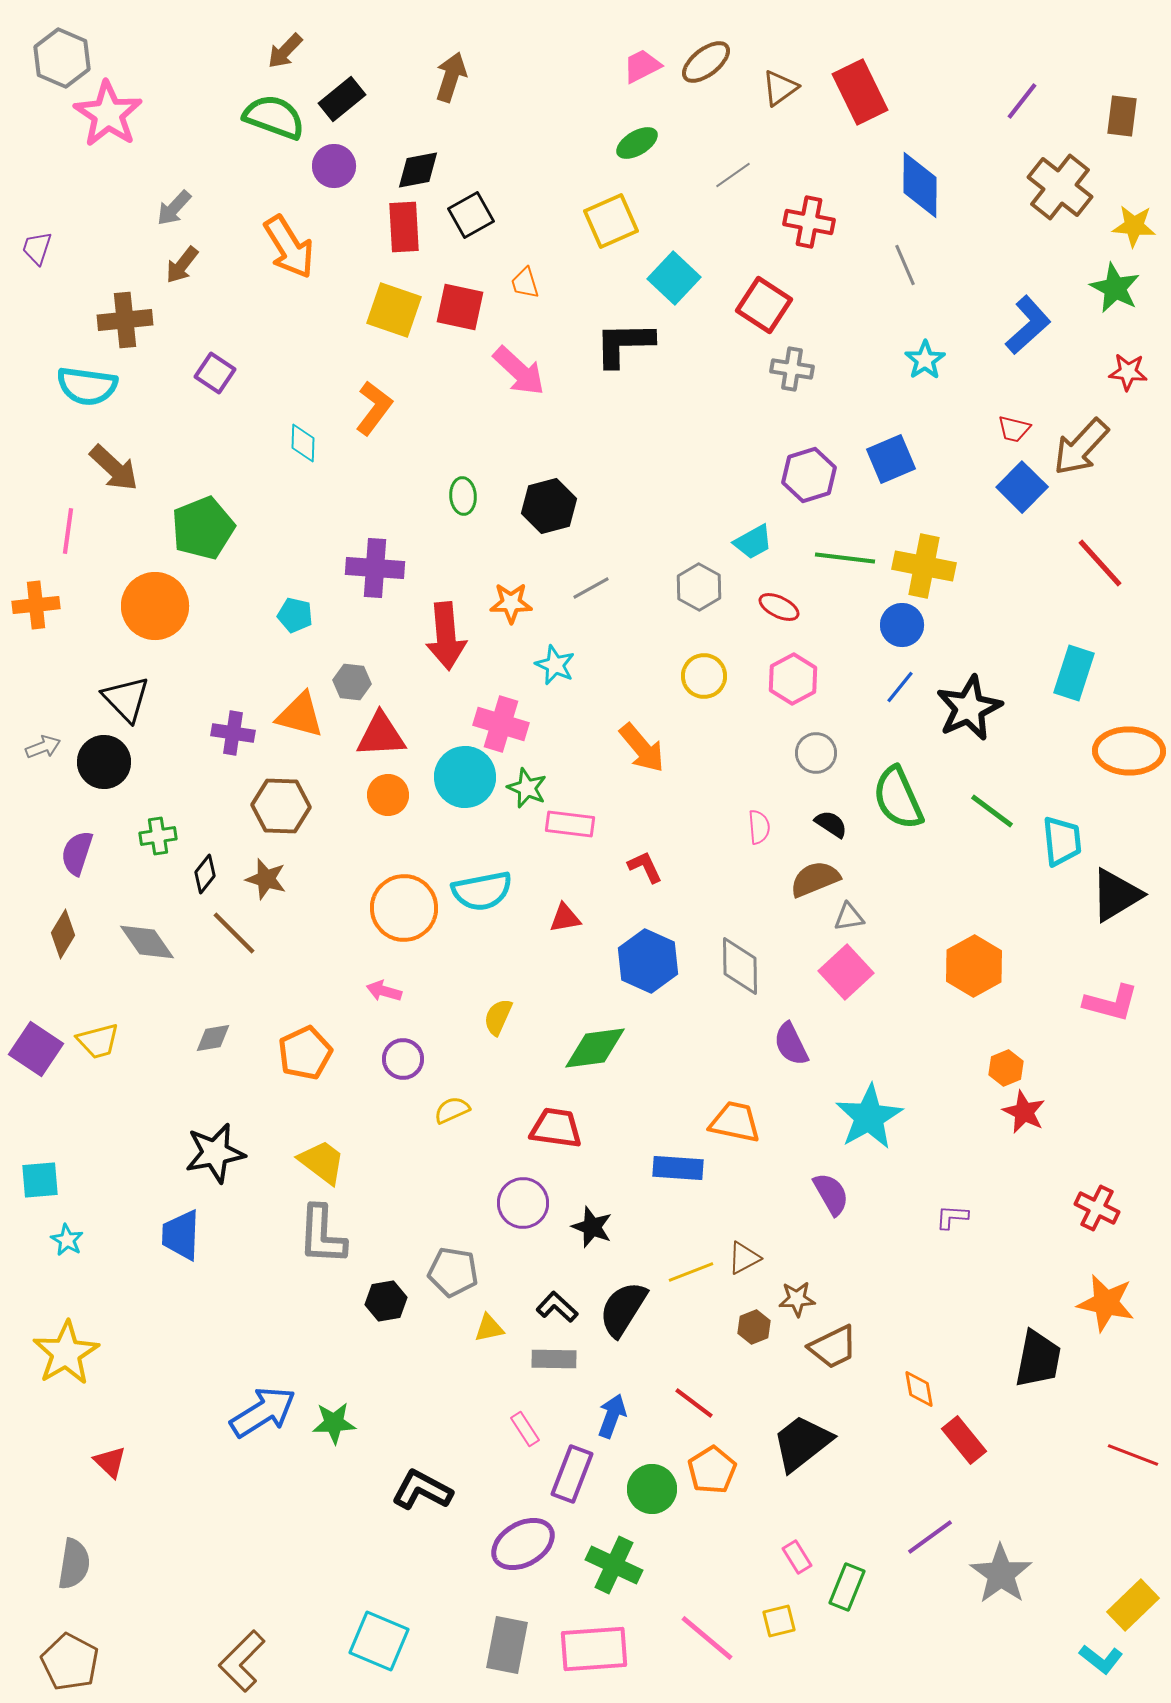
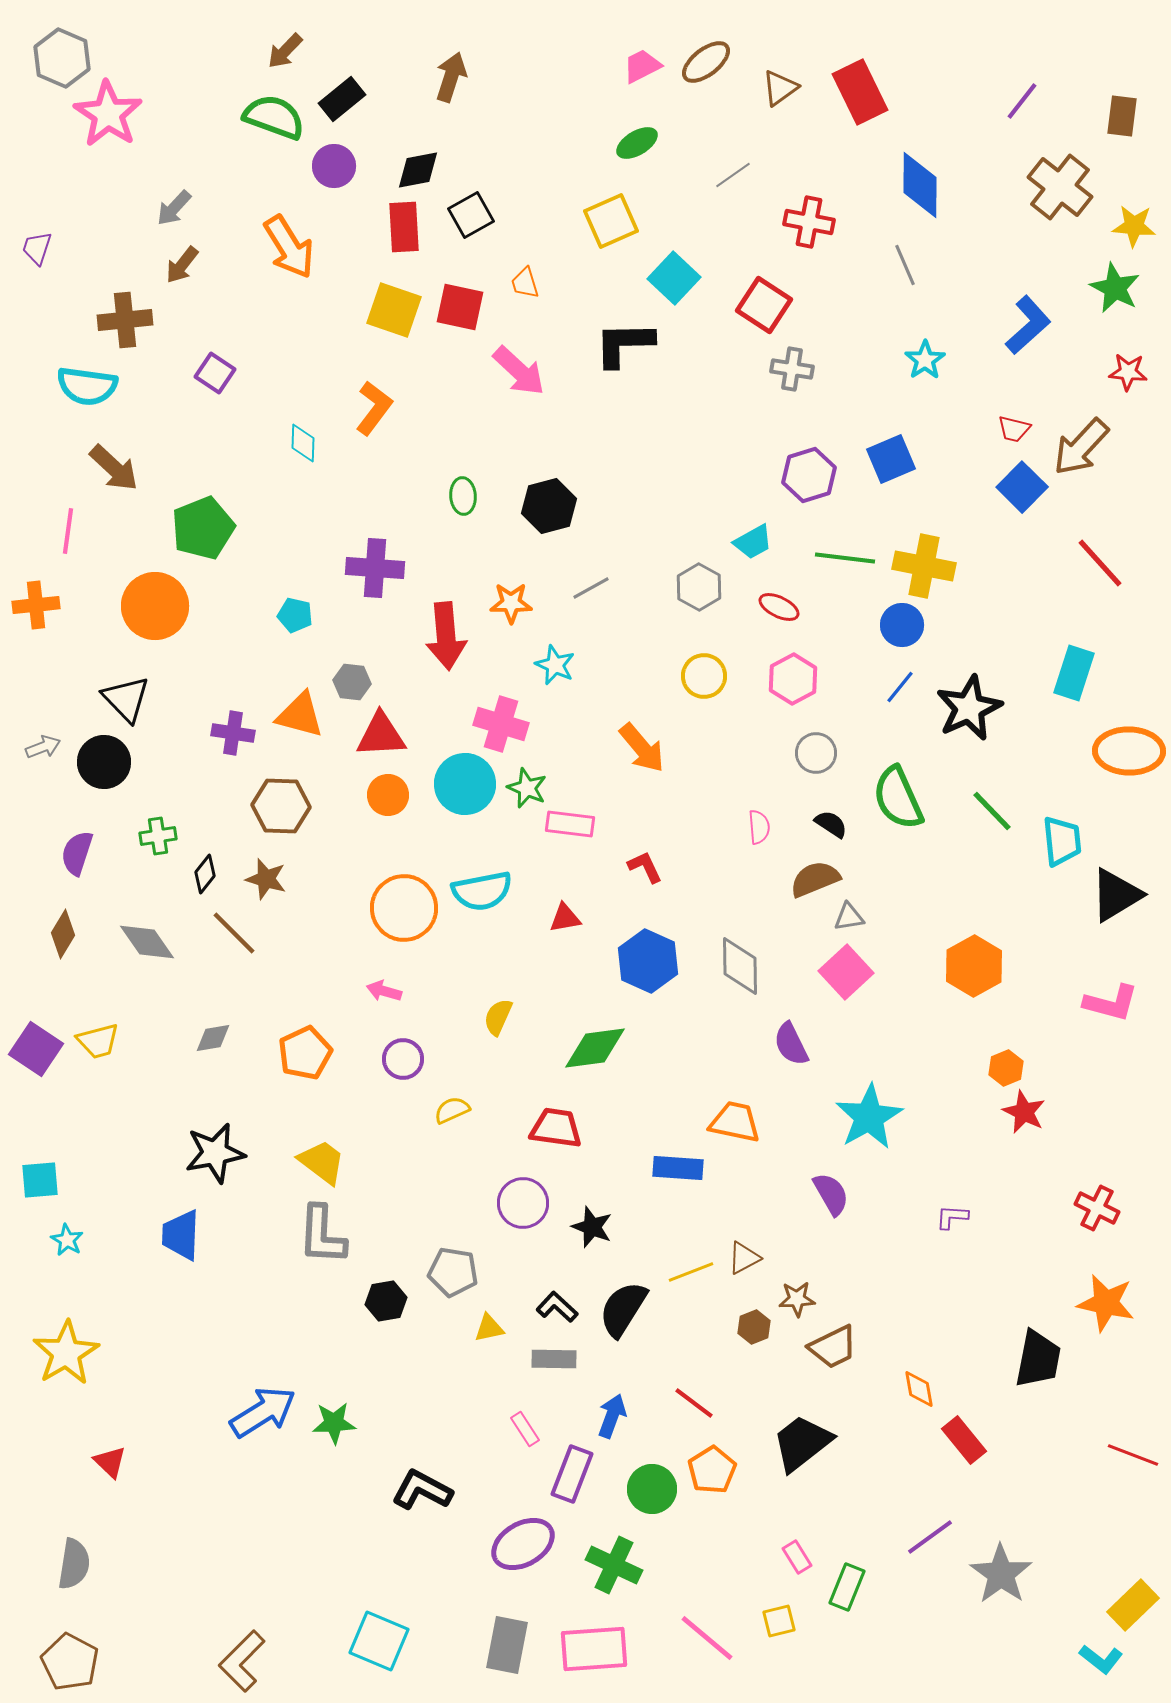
cyan circle at (465, 777): moved 7 px down
green line at (992, 811): rotated 9 degrees clockwise
